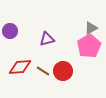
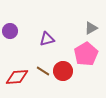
pink pentagon: moved 3 px left, 8 px down
red diamond: moved 3 px left, 10 px down
